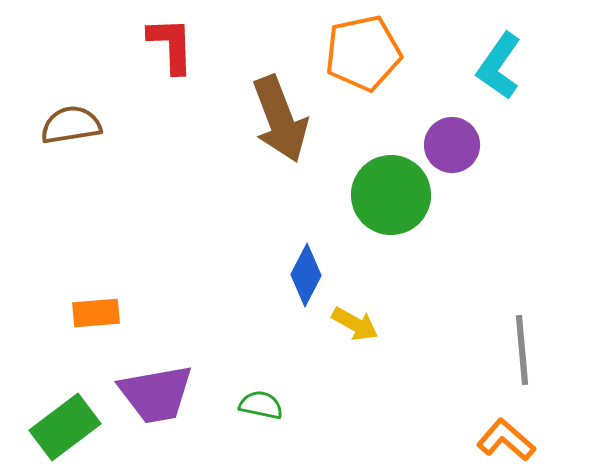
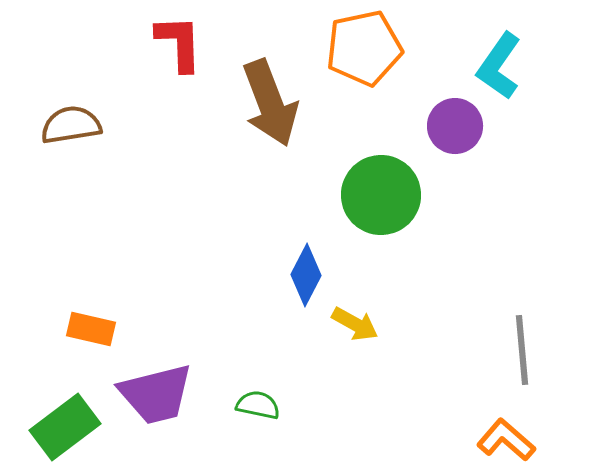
red L-shape: moved 8 px right, 2 px up
orange pentagon: moved 1 px right, 5 px up
brown arrow: moved 10 px left, 16 px up
purple circle: moved 3 px right, 19 px up
green circle: moved 10 px left
orange rectangle: moved 5 px left, 16 px down; rotated 18 degrees clockwise
purple trapezoid: rotated 4 degrees counterclockwise
green semicircle: moved 3 px left
